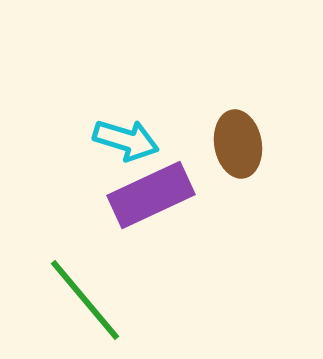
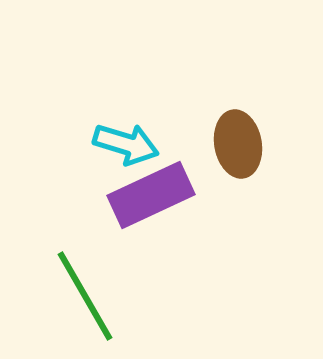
cyan arrow: moved 4 px down
green line: moved 4 px up; rotated 10 degrees clockwise
